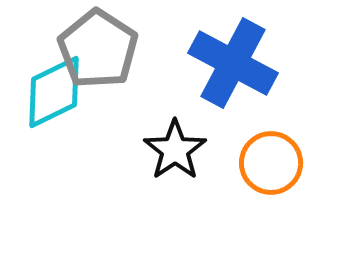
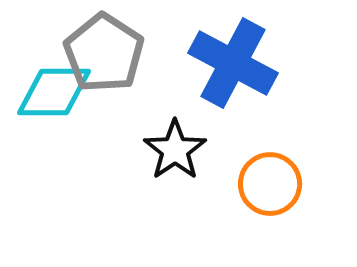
gray pentagon: moved 6 px right, 4 px down
cyan diamond: rotated 26 degrees clockwise
orange circle: moved 1 px left, 21 px down
